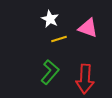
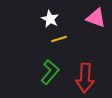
pink triangle: moved 8 px right, 10 px up
red arrow: moved 1 px up
